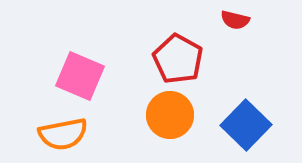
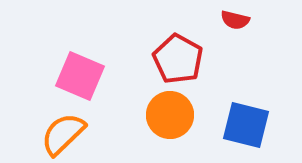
blue square: rotated 30 degrees counterclockwise
orange semicircle: rotated 147 degrees clockwise
